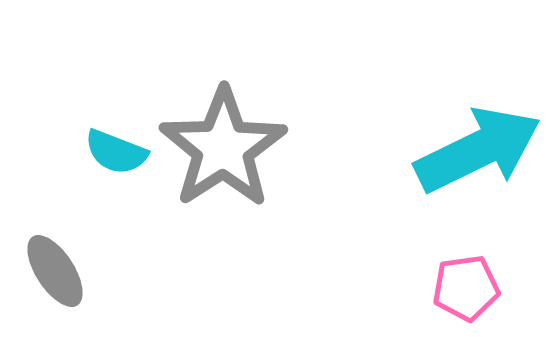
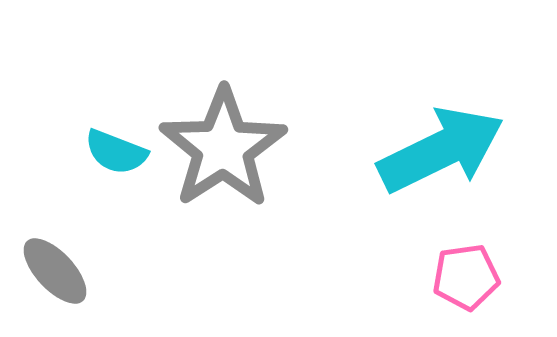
cyan arrow: moved 37 px left
gray ellipse: rotated 10 degrees counterclockwise
pink pentagon: moved 11 px up
